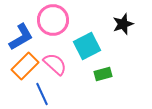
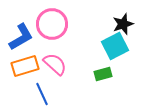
pink circle: moved 1 px left, 4 px down
cyan square: moved 28 px right
orange rectangle: rotated 28 degrees clockwise
